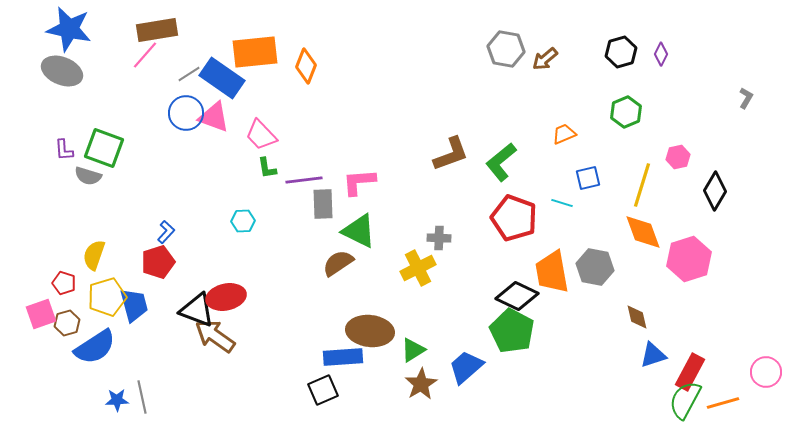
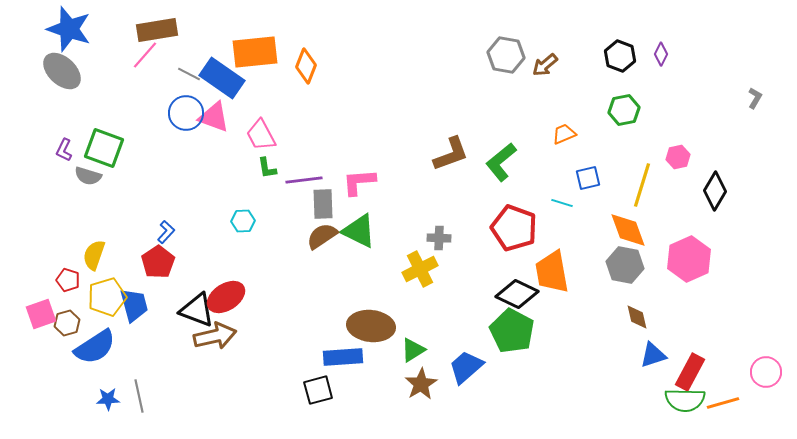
blue star at (69, 29): rotated 6 degrees clockwise
gray hexagon at (506, 49): moved 6 px down
black hexagon at (621, 52): moved 1 px left, 4 px down; rotated 24 degrees counterclockwise
brown arrow at (545, 59): moved 6 px down
gray ellipse at (62, 71): rotated 21 degrees clockwise
gray line at (189, 74): rotated 60 degrees clockwise
gray L-shape at (746, 98): moved 9 px right
green hexagon at (626, 112): moved 2 px left, 2 px up; rotated 12 degrees clockwise
pink trapezoid at (261, 135): rotated 16 degrees clockwise
purple L-shape at (64, 150): rotated 30 degrees clockwise
red pentagon at (514, 218): moved 10 px down
orange diamond at (643, 232): moved 15 px left, 2 px up
pink hexagon at (689, 259): rotated 6 degrees counterclockwise
red pentagon at (158, 262): rotated 16 degrees counterclockwise
brown semicircle at (338, 263): moved 16 px left, 27 px up
gray hexagon at (595, 267): moved 30 px right, 2 px up
yellow cross at (418, 268): moved 2 px right, 1 px down
red pentagon at (64, 283): moved 4 px right, 3 px up
black diamond at (517, 296): moved 2 px up
red ellipse at (226, 297): rotated 21 degrees counterclockwise
brown ellipse at (370, 331): moved 1 px right, 5 px up
brown arrow at (215, 336): rotated 132 degrees clockwise
black square at (323, 390): moved 5 px left; rotated 8 degrees clockwise
gray line at (142, 397): moved 3 px left, 1 px up
blue star at (117, 400): moved 9 px left, 1 px up
green semicircle at (685, 400): rotated 117 degrees counterclockwise
